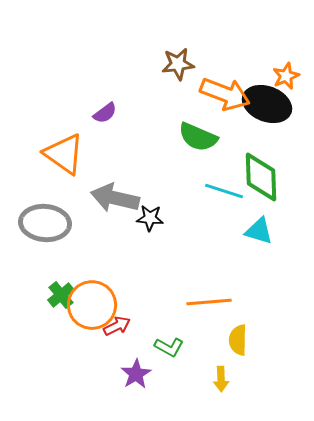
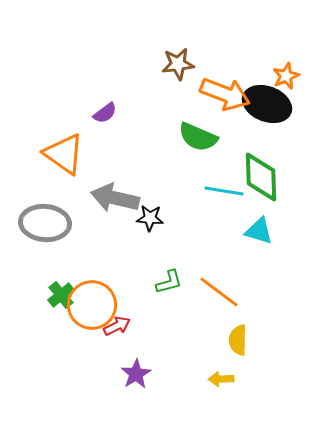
cyan line: rotated 9 degrees counterclockwise
orange line: moved 10 px right, 10 px up; rotated 42 degrees clockwise
green L-shape: moved 65 px up; rotated 44 degrees counterclockwise
yellow arrow: rotated 90 degrees clockwise
